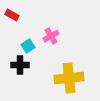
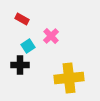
red rectangle: moved 10 px right, 4 px down
pink cross: rotated 14 degrees counterclockwise
